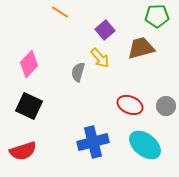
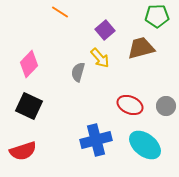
blue cross: moved 3 px right, 2 px up
